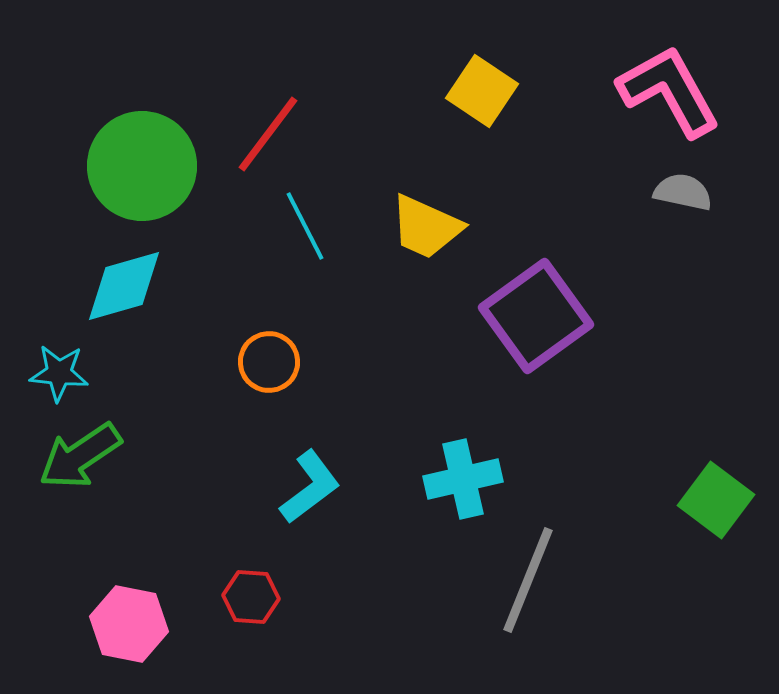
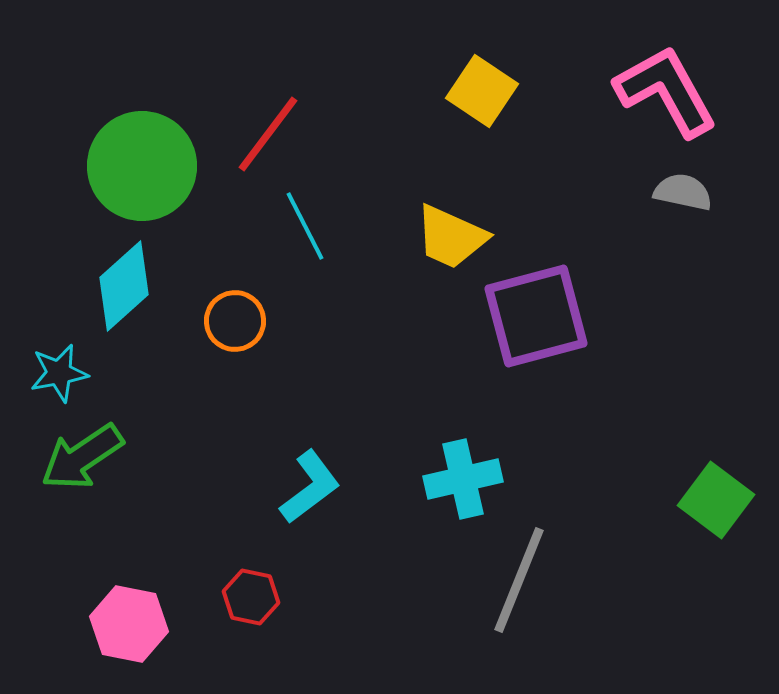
pink L-shape: moved 3 px left
yellow trapezoid: moved 25 px right, 10 px down
cyan diamond: rotated 26 degrees counterclockwise
purple square: rotated 21 degrees clockwise
orange circle: moved 34 px left, 41 px up
cyan star: rotated 16 degrees counterclockwise
green arrow: moved 2 px right, 1 px down
gray line: moved 9 px left
red hexagon: rotated 8 degrees clockwise
